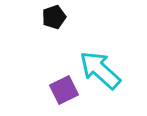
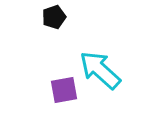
purple square: rotated 16 degrees clockwise
